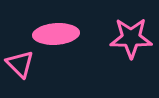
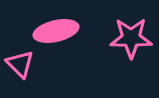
pink ellipse: moved 3 px up; rotated 9 degrees counterclockwise
